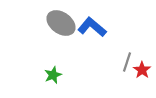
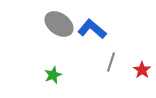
gray ellipse: moved 2 px left, 1 px down
blue L-shape: moved 2 px down
gray line: moved 16 px left
